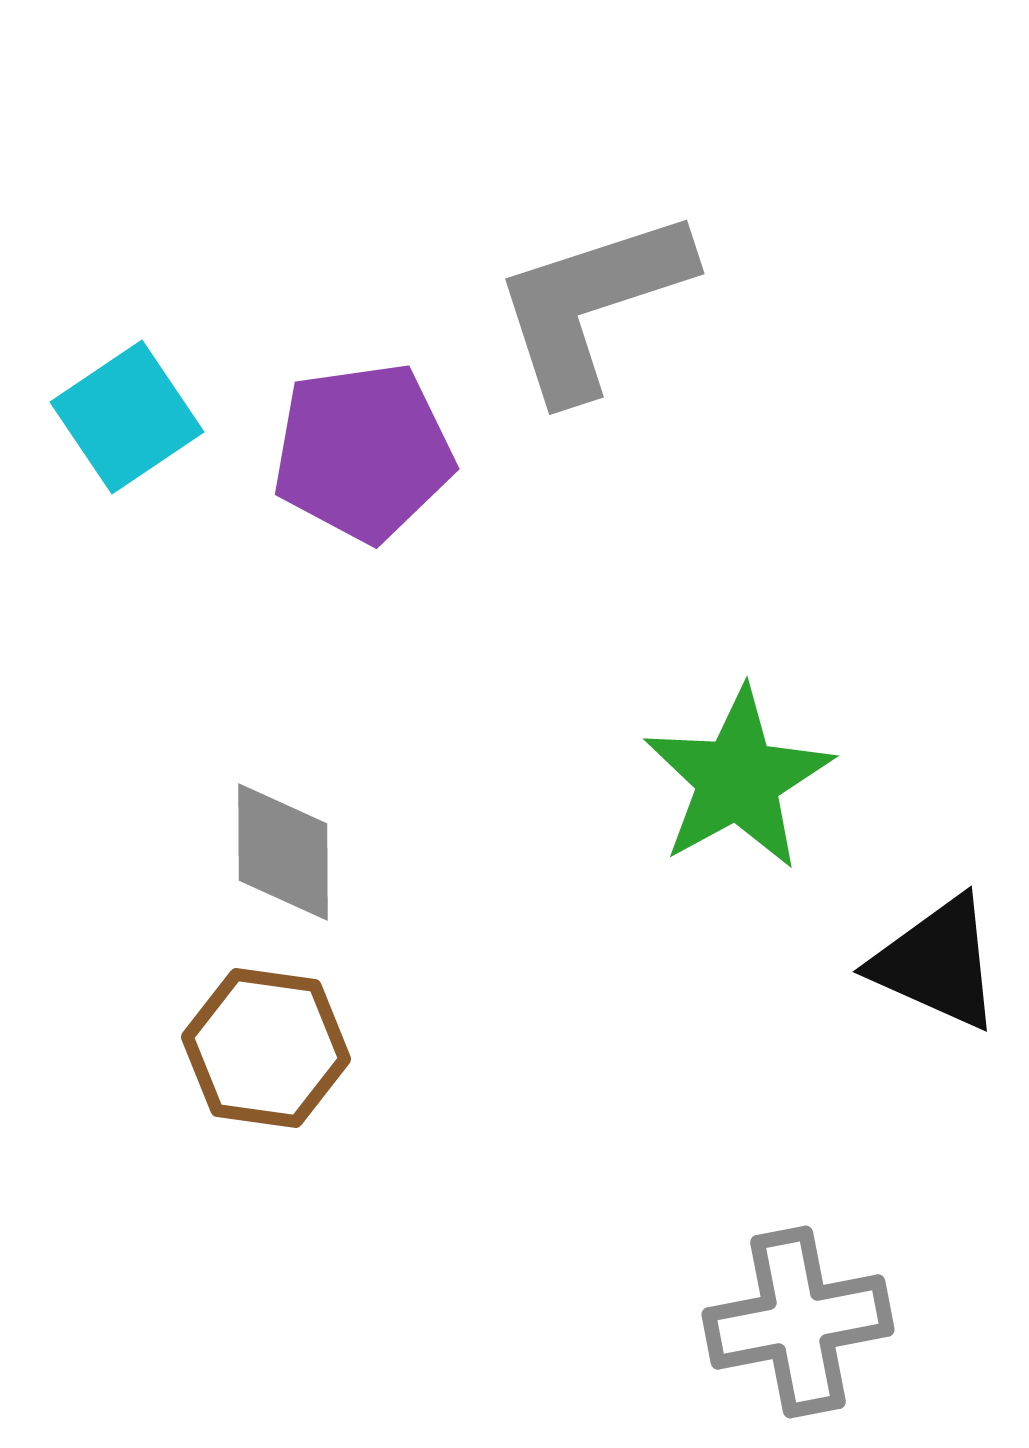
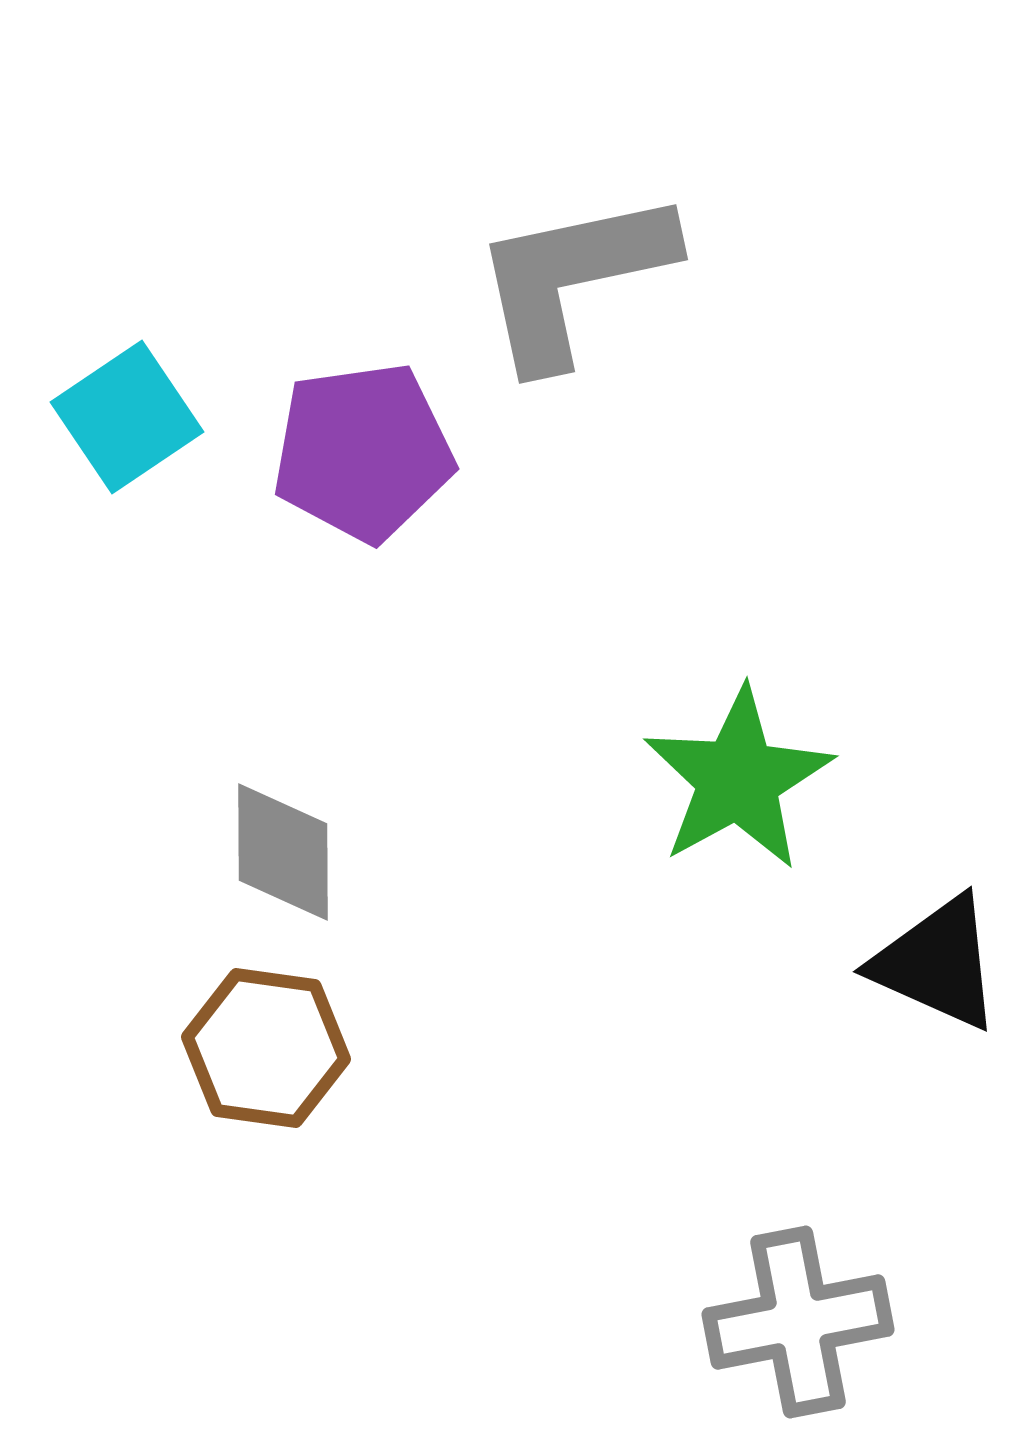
gray L-shape: moved 19 px left, 26 px up; rotated 6 degrees clockwise
